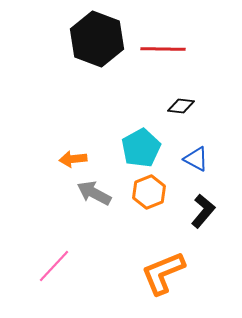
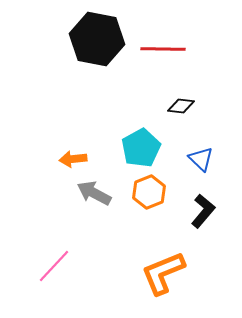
black hexagon: rotated 10 degrees counterclockwise
blue triangle: moved 5 px right; rotated 16 degrees clockwise
